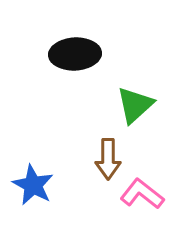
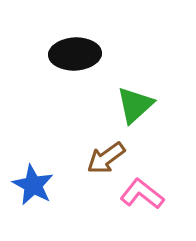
brown arrow: moved 2 px left, 1 px up; rotated 54 degrees clockwise
